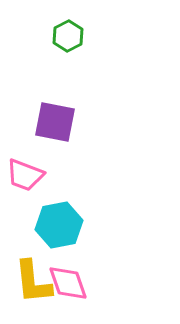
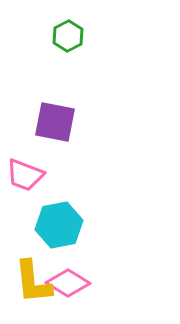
pink diamond: rotated 39 degrees counterclockwise
